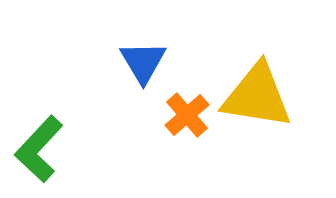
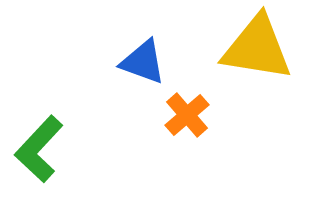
blue triangle: rotated 39 degrees counterclockwise
yellow triangle: moved 48 px up
